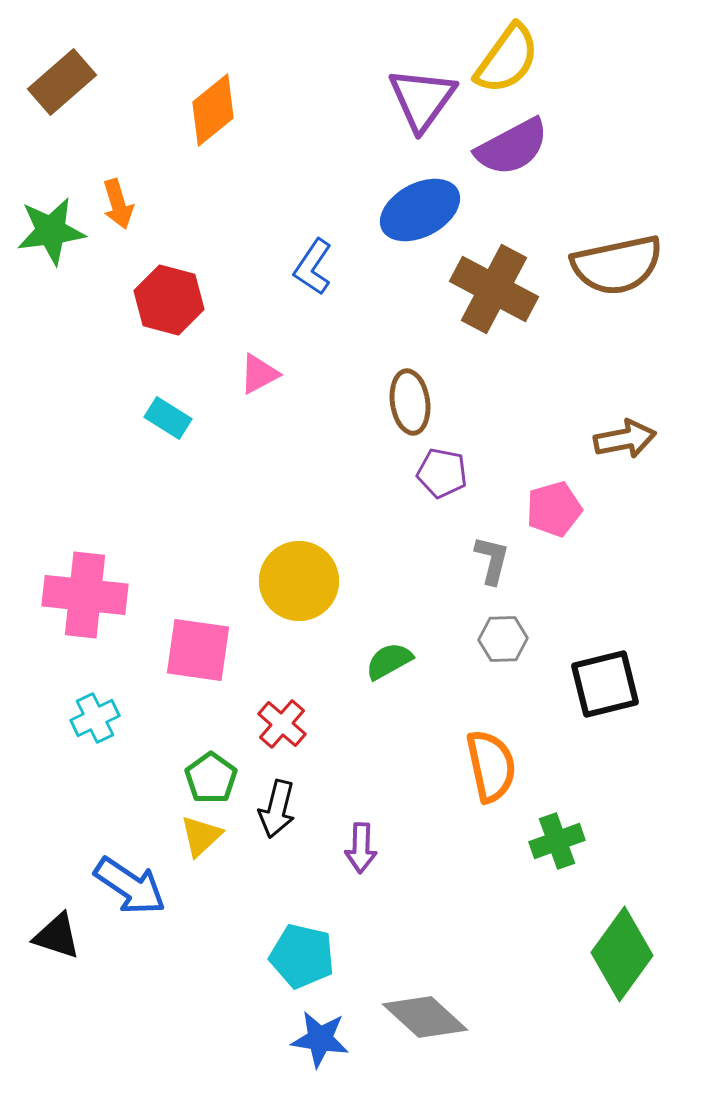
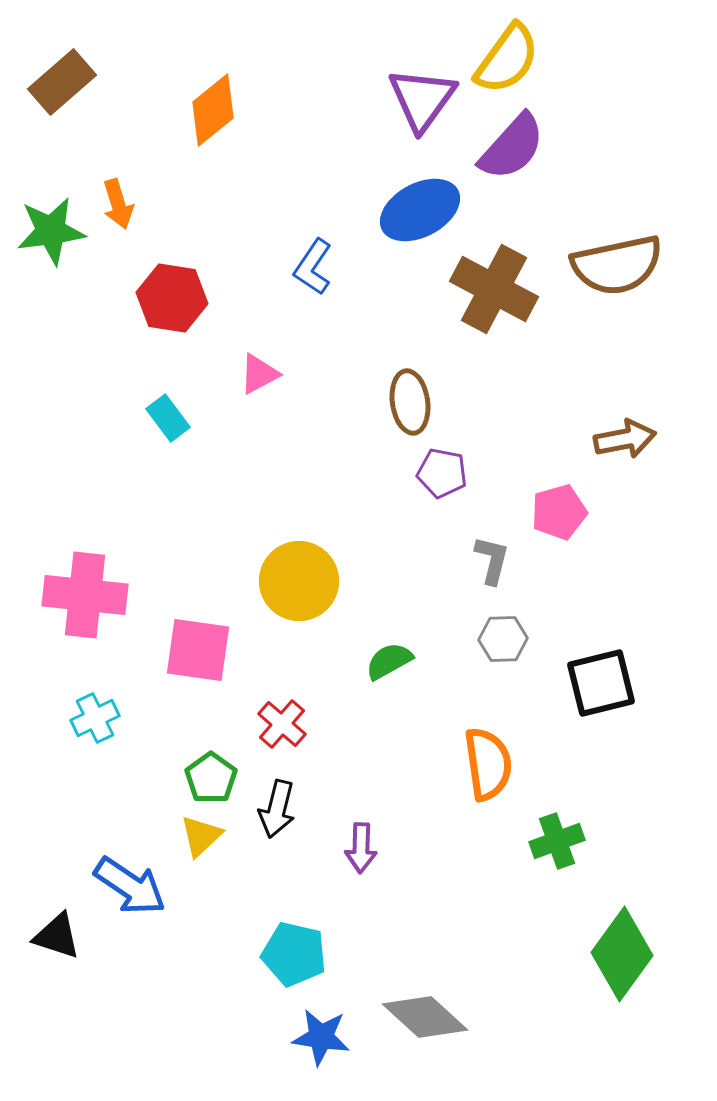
purple semicircle: rotated 20 degrees counterclockwise
red hexagon: moved 3 px right, 2 px up; rotated 6 degrees counterclockwise
cyan rectangle: rotated 21 degrees clockwise
pink pentagon: moved 5 px right, 3 px down
black square: moved 4 px left, 1 px up
orange semicircle: moved 3 px left, 2 px up; rotated 4 degrees clockwise
cyan pentagon: moved 8 px left, 2 px up
blue star: moved 1 px right, 2 px up
